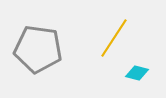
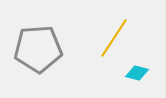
gray pentagon: rotated 12 degrees counterclockwise
